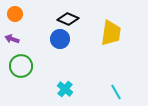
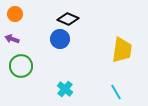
yellow trapezoid: moved 11 px right, 17 px down
